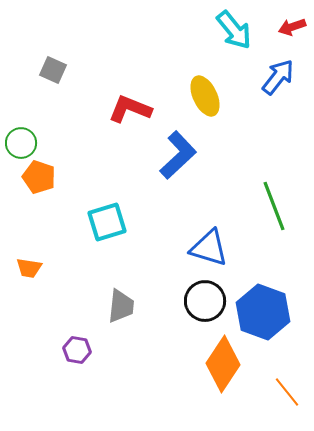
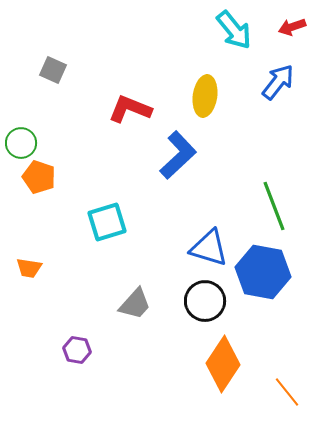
blue arrow: moved 5 px down
yellow ellipse: rotated 33 degrees clockwise
gray trapezoid: moved 14 px right, 2 px up; rotated 36 degrees clockwise
blue hexagon: moved 40 px up; rotated 10 degrees counterclockwise
